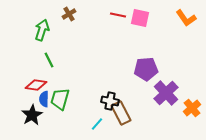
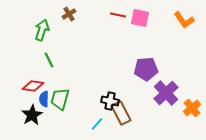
orange L-shape: moved 2 px left, 2 px down
red diamond: moved 3 px left, 1 px down
